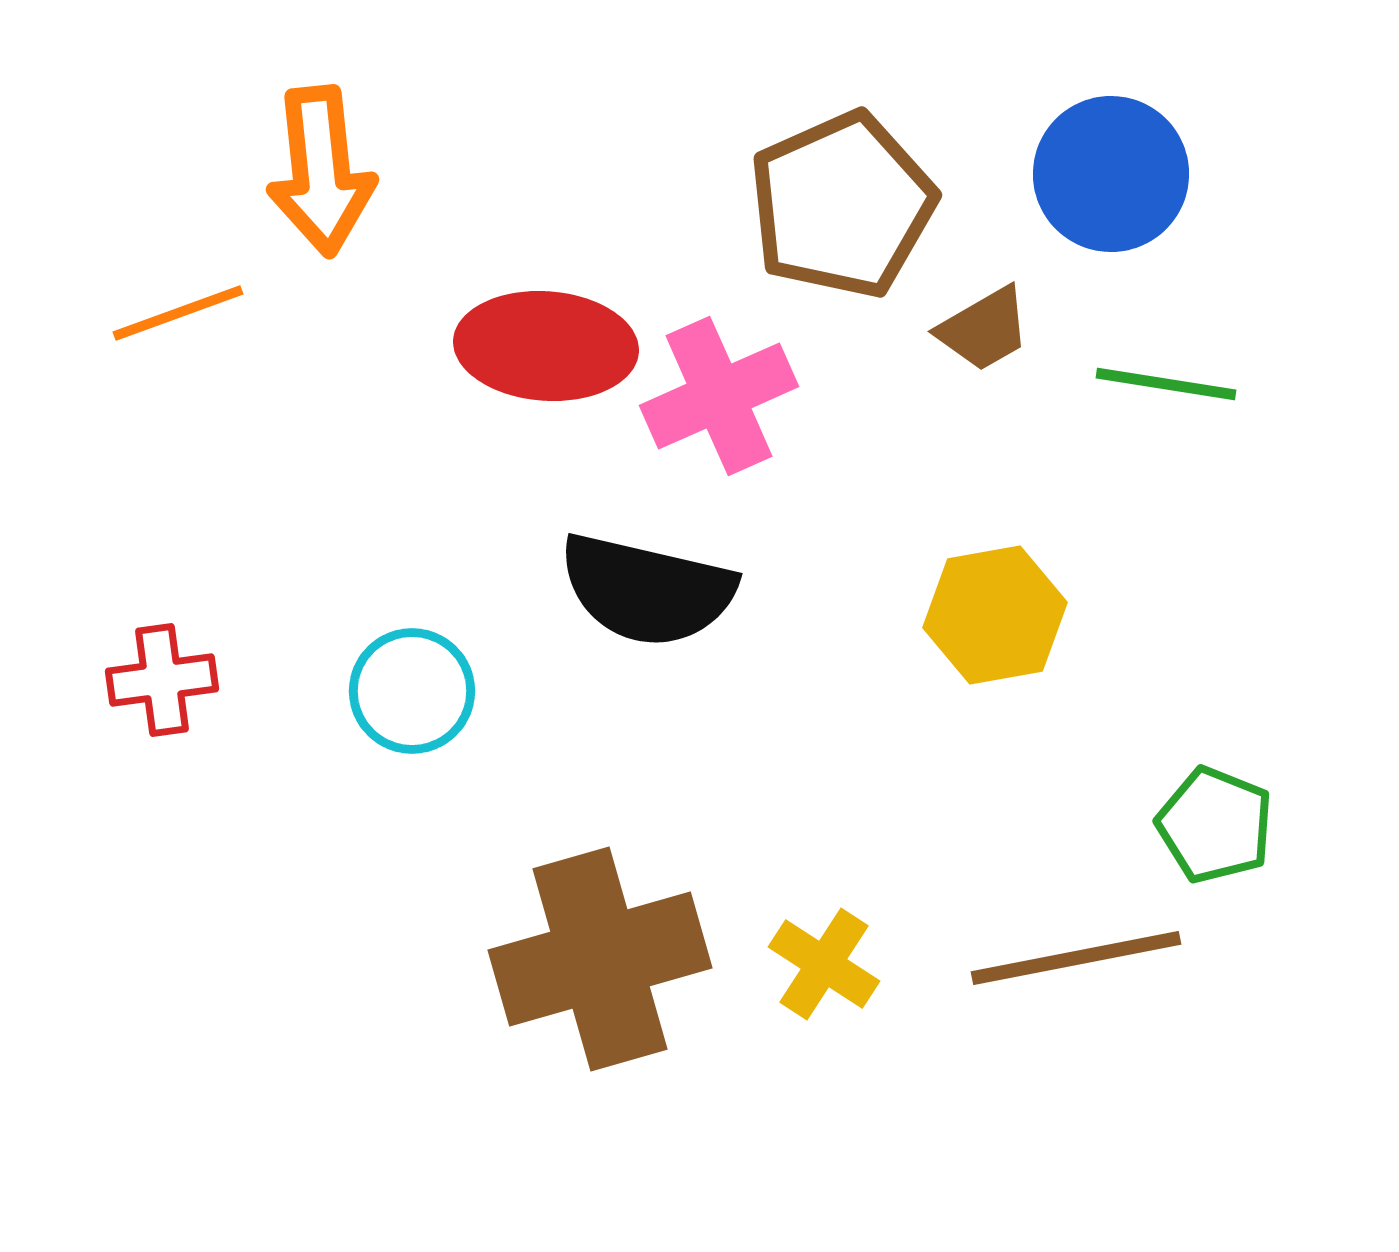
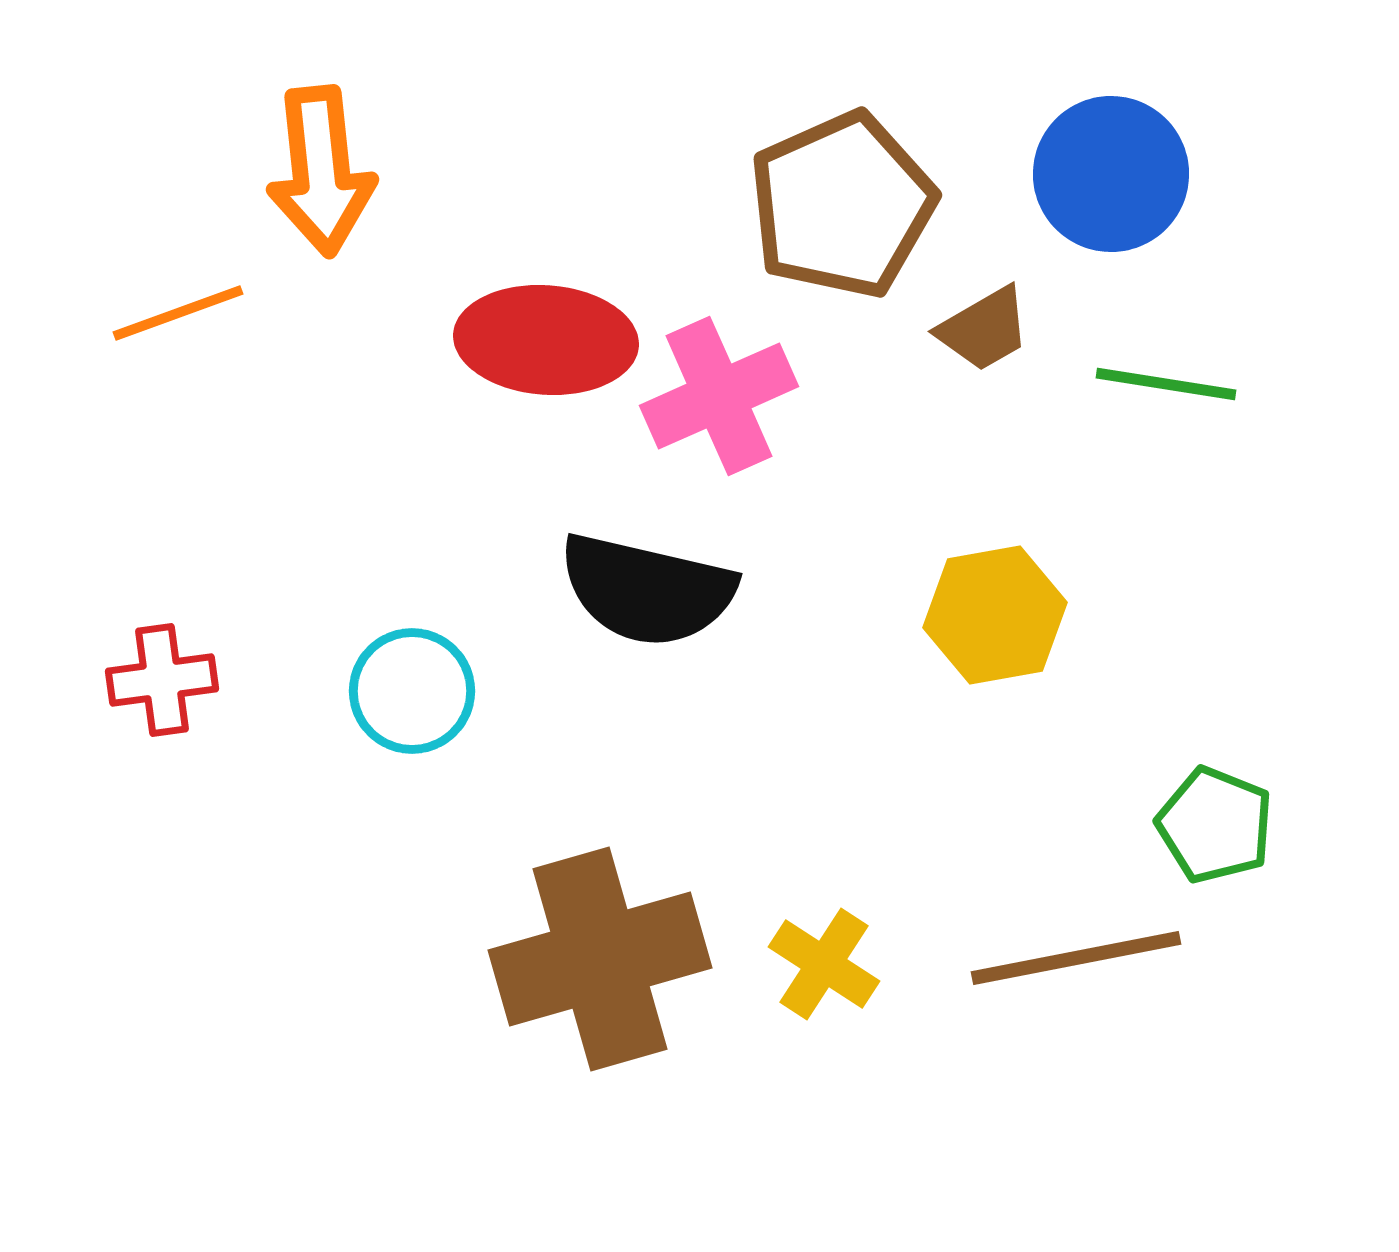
red ellipse: moved 6 px up
